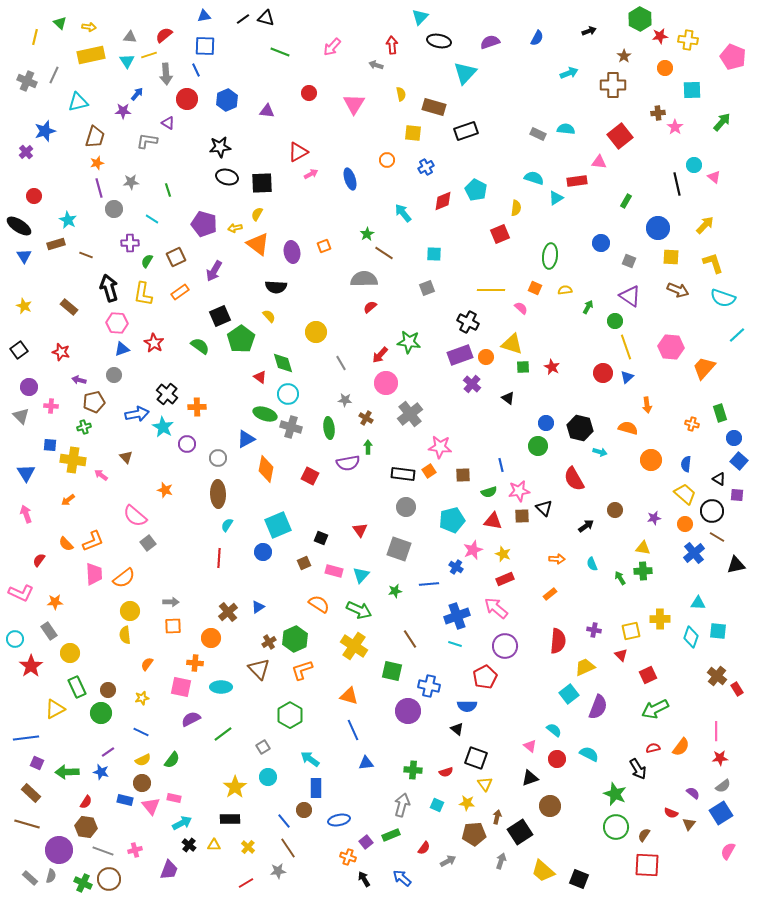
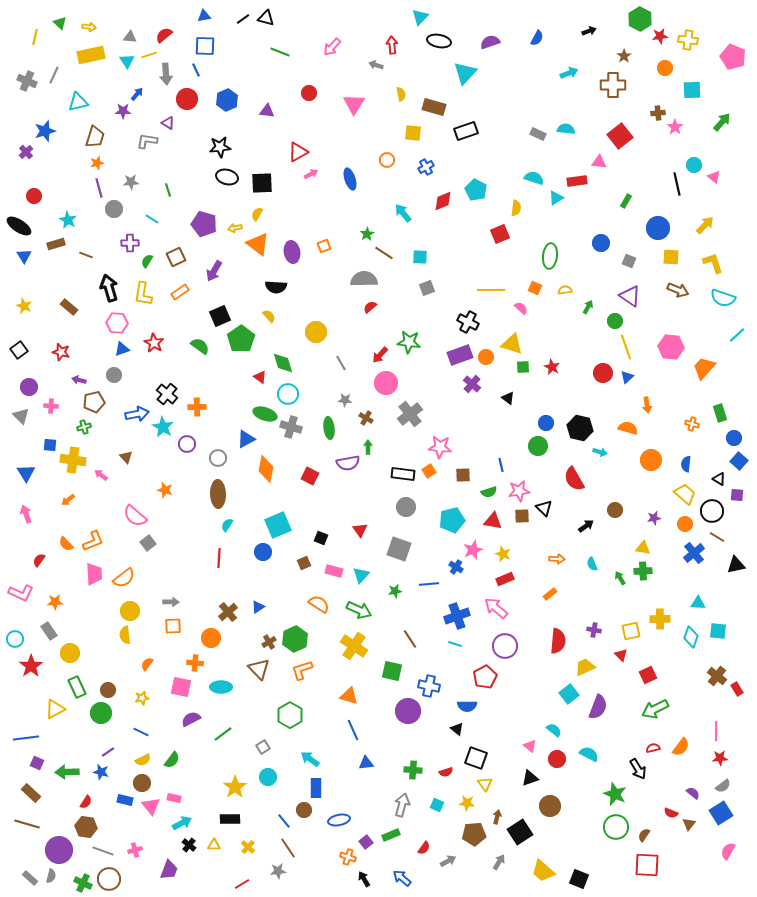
cyan square at (434, 254): moved 14 px left, 3 px down
gray arrow at (501, 861): moved 2 px left, 1 px down; rotated 14 degrees clockwise
red line at (246, 883): moved 4 px left, 1 px down
